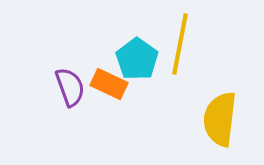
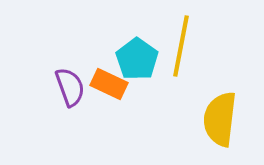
yellow line: moved 1 px right, 2 px down
